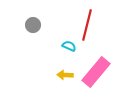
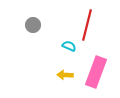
pink rectangle: rotated 20 degrees counterclockwise
